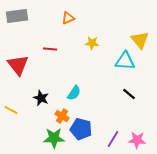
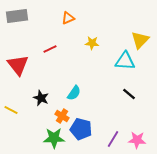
yellow triangle: rotated 24 degrees clockwise
red line: rotated 32 degrees counterclockwise
